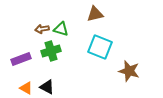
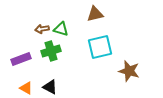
cyan square: rotated 35 degrees counterclockwise
black triangle: moved 3 px right
